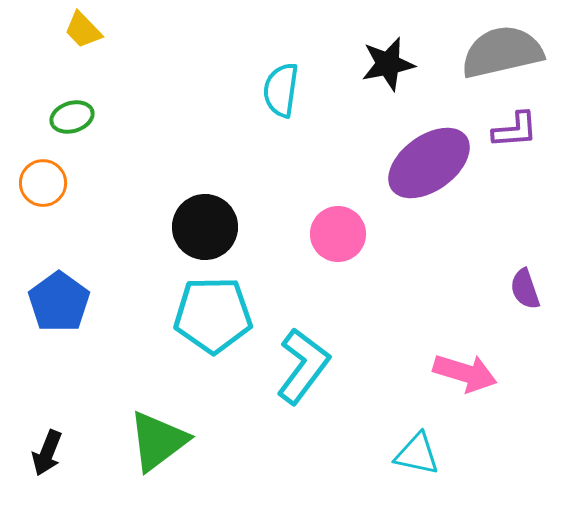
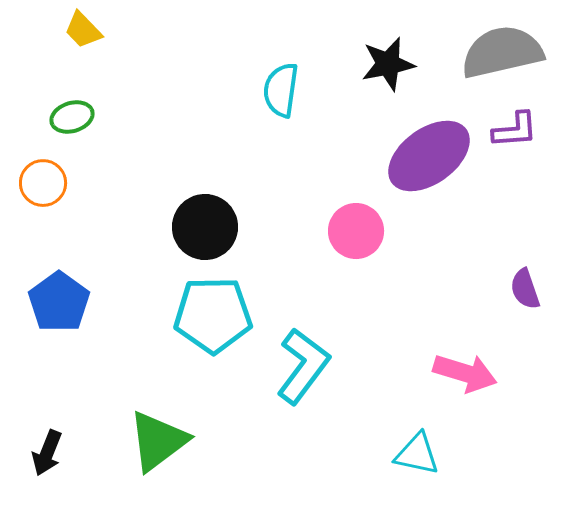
purple ellipse: moved 7 px up
pink circle: moved 18 px right, 3 px up
